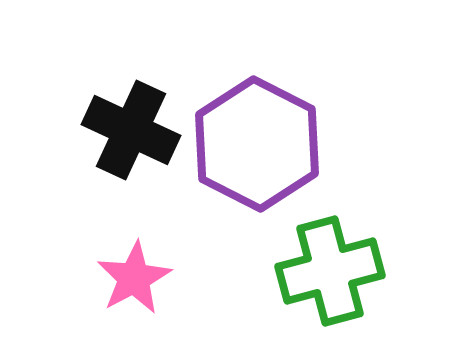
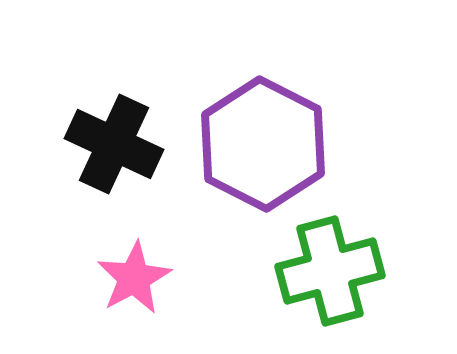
black cross: moved 17 px left, 14 px down
purple hexagon: moved 6 px right
